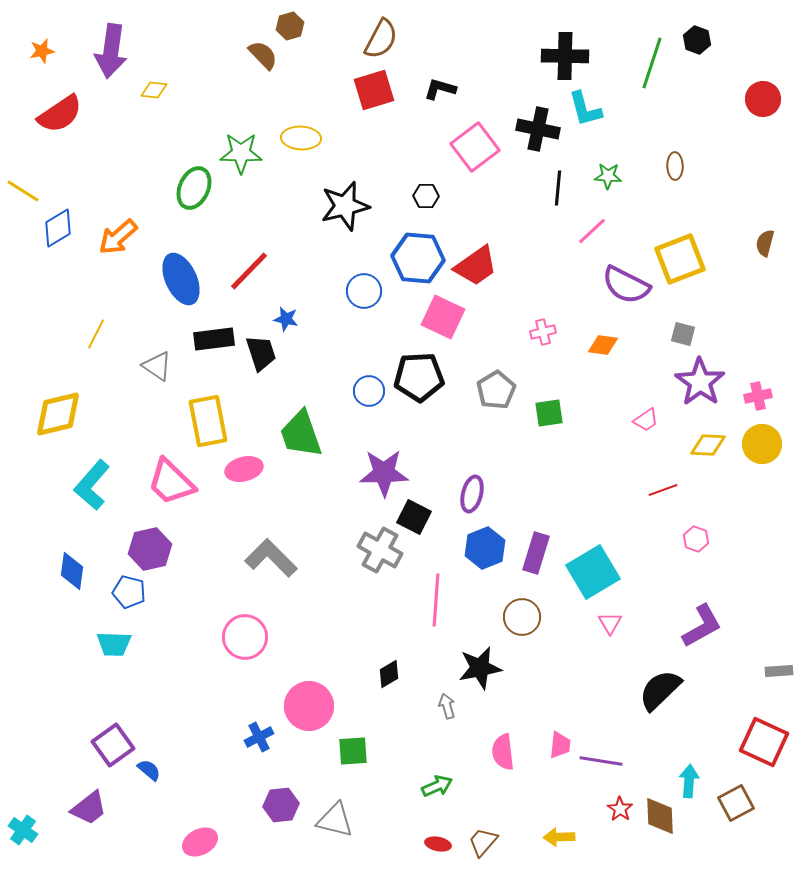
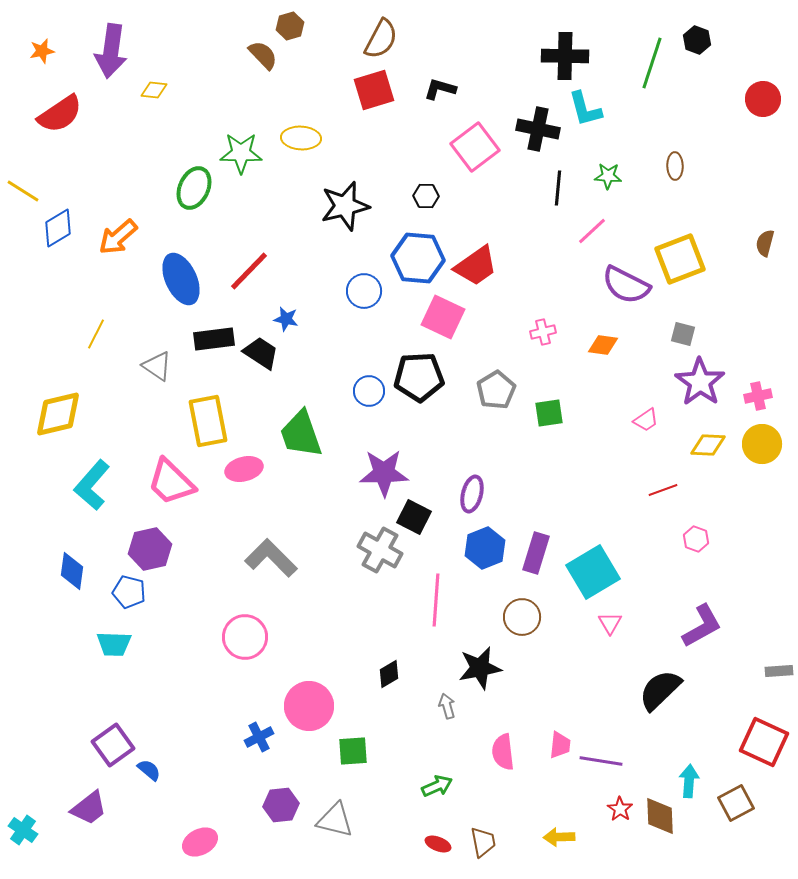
black trapezoid at (261, 353): rotated 39 degrees counterclockwise
brown trapezoid at (483, 842): rotated 128 degrees clockwise
red ellipse at (438, 844): rotated 10 degrees clockwise
